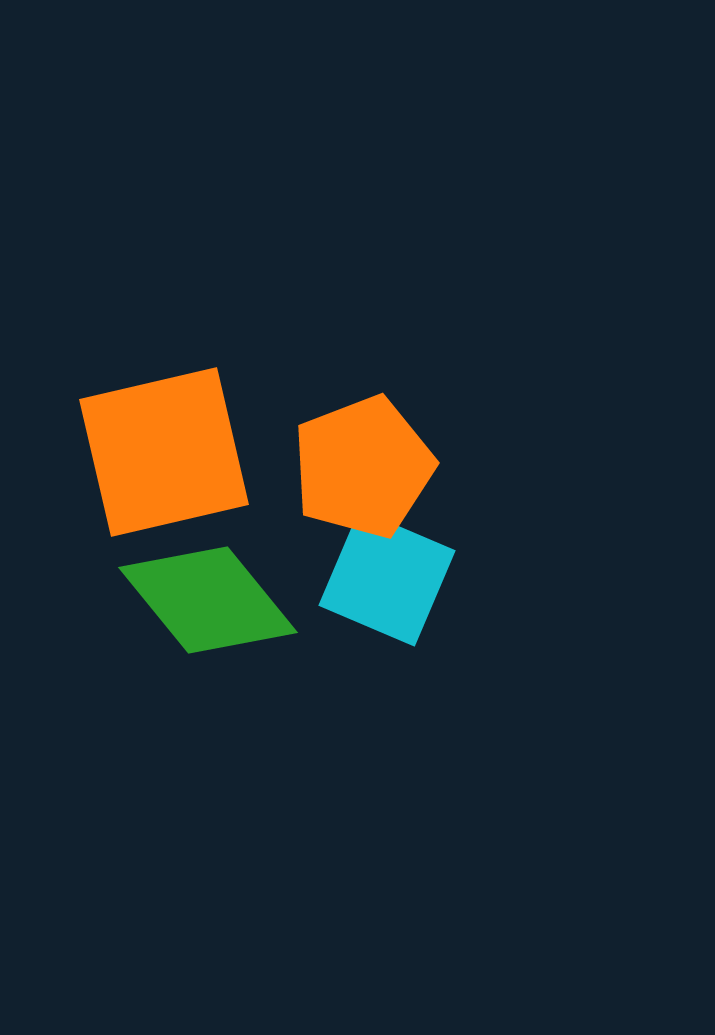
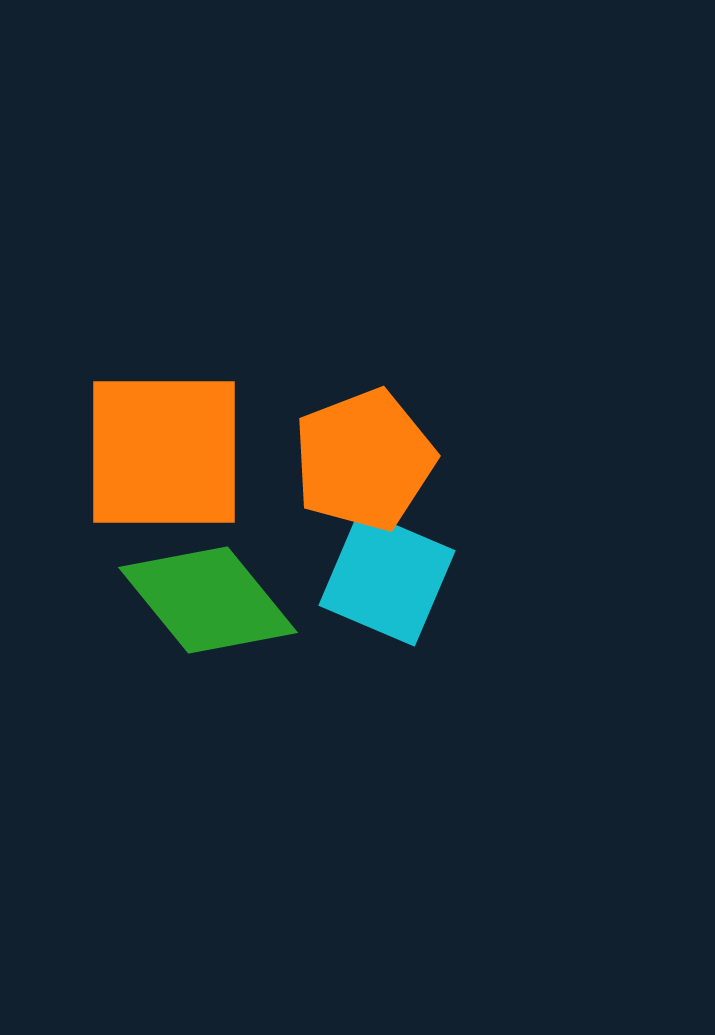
orange square: rotated 13 degrees clockwise
orange pentagon: moved 1 px right, 7 px up
